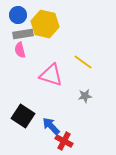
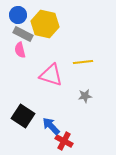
gray rectangle: rotated 36 degrees clockwise
yellow line: rotated 42 degrees counterclockwise
